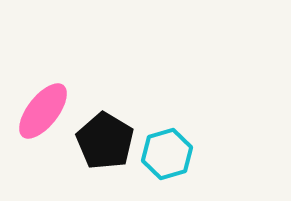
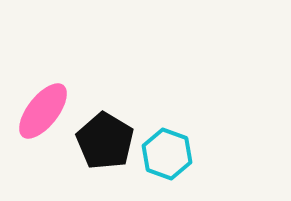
cyan hexagon: rotated 24 degrees counterclockwise
